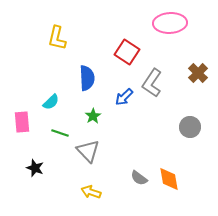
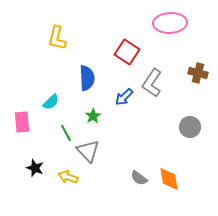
brown cross: rotated 30 degrees counterclockwise
green line: moved 6 px right; rotated 42 degrees clockwise
yellow arrow: moved 23 px left, 15 px up
